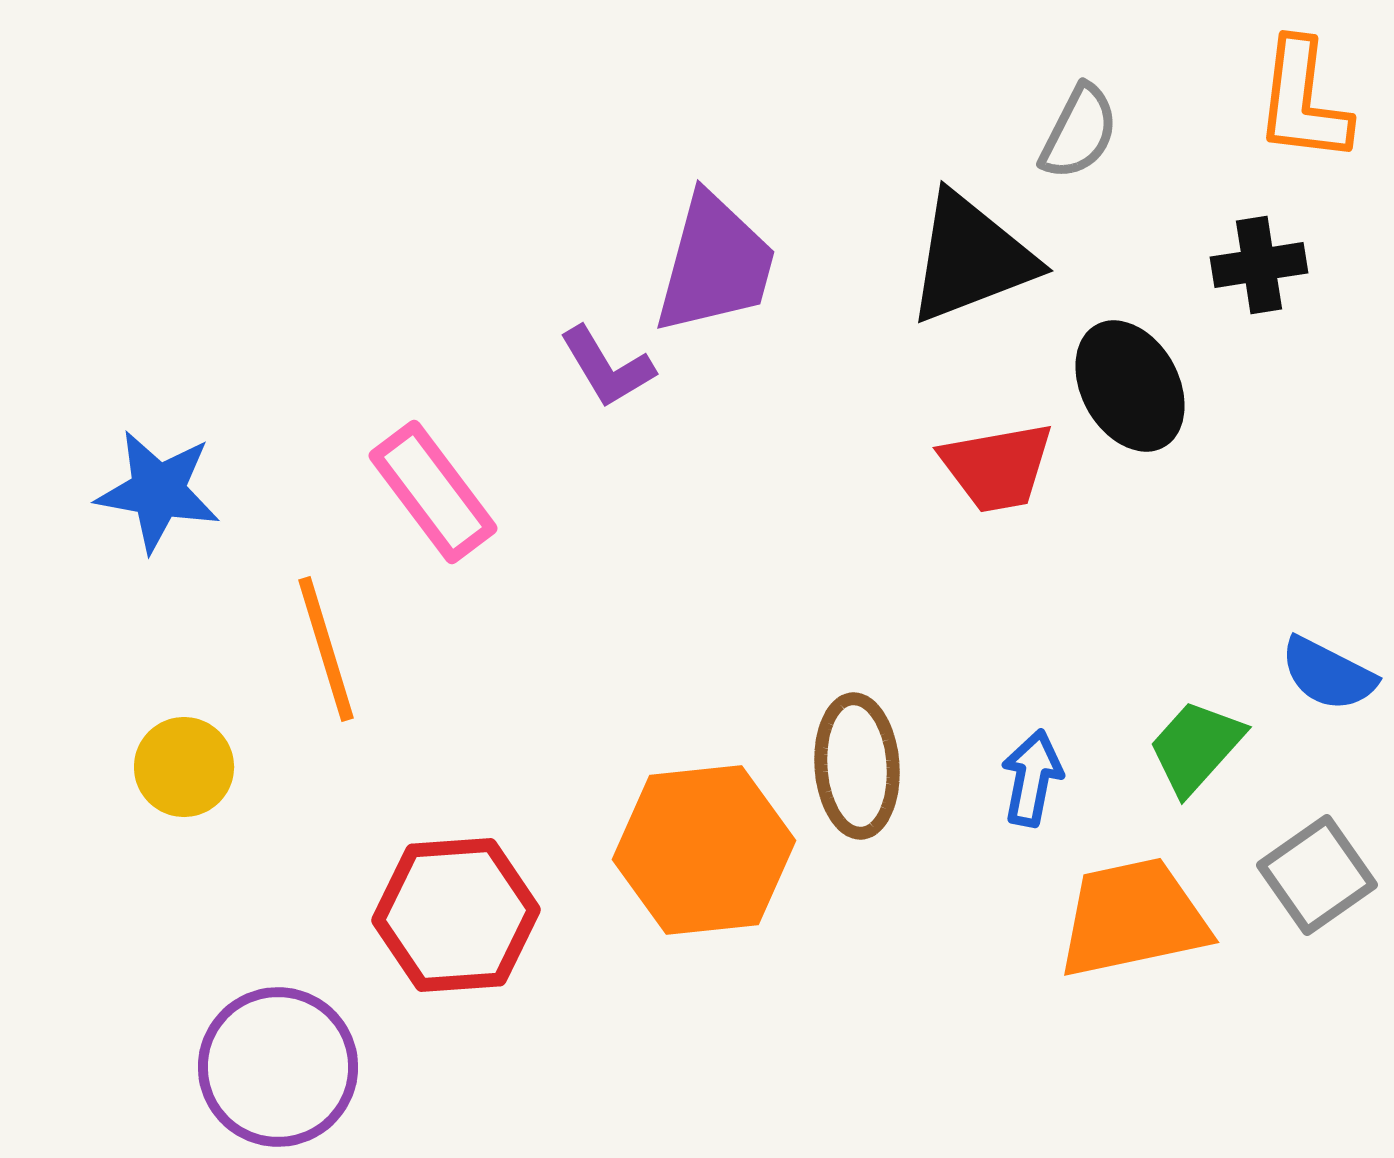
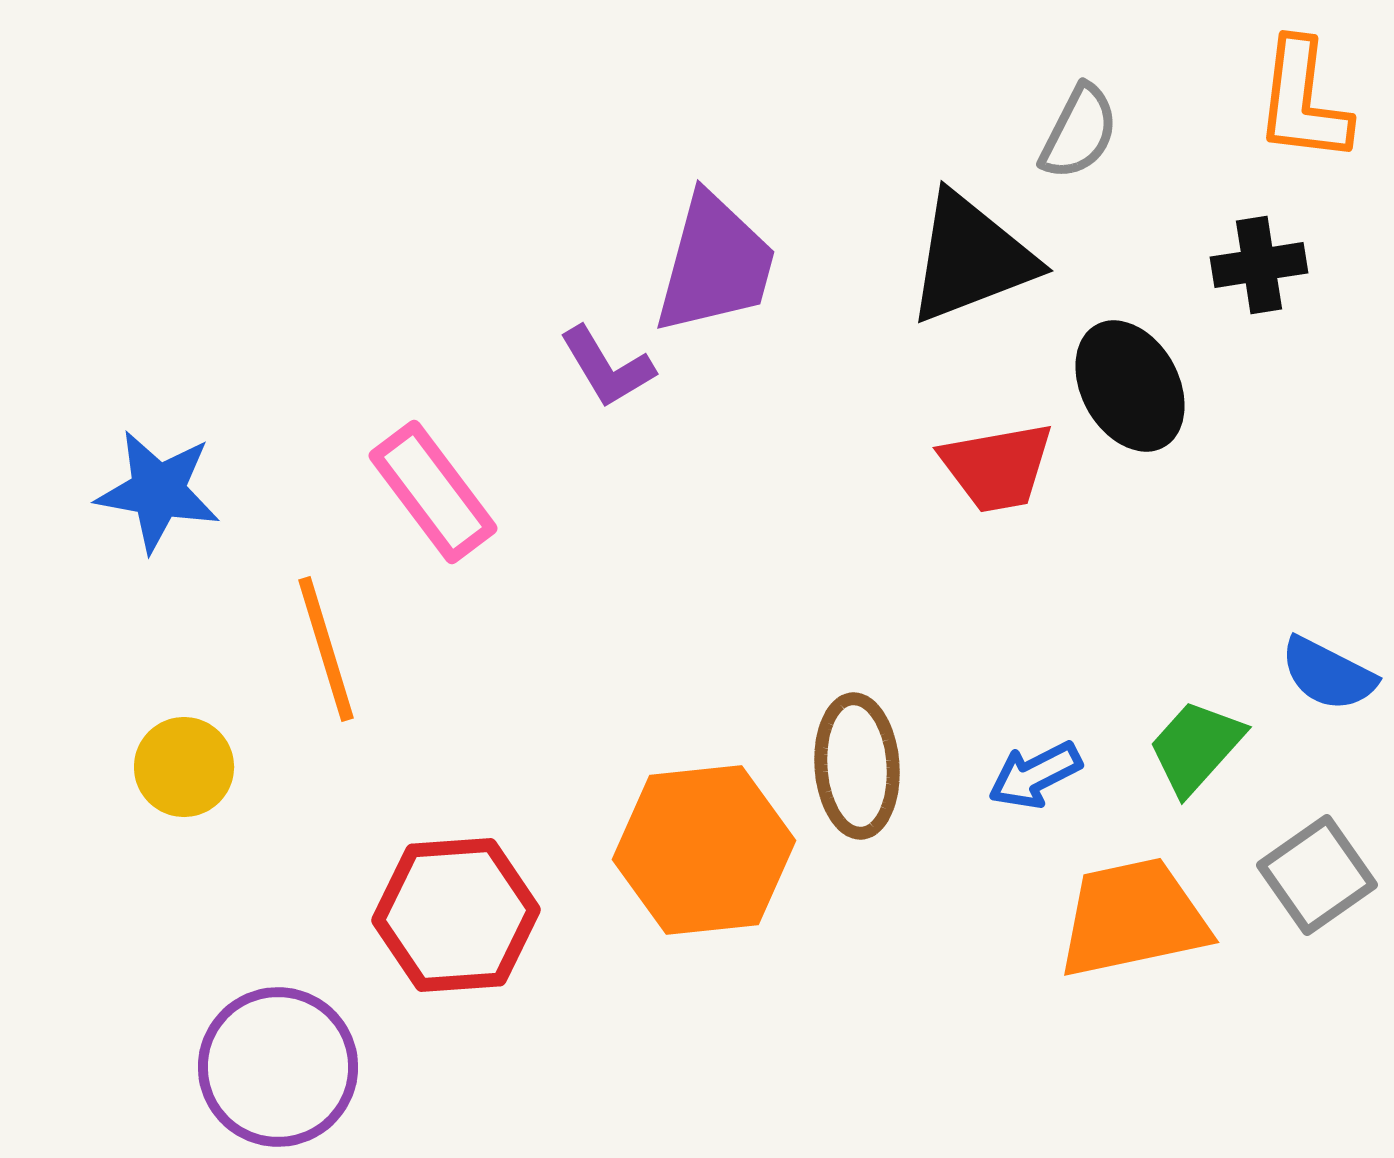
blue arrow: moved 3 px right, 3 px up; rotated 128 degrees counterclockwise
